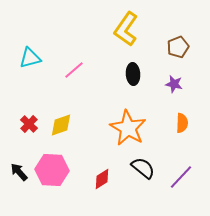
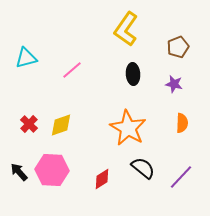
cyan triangle: moved 4 px left
pink line: moved 2 px left
